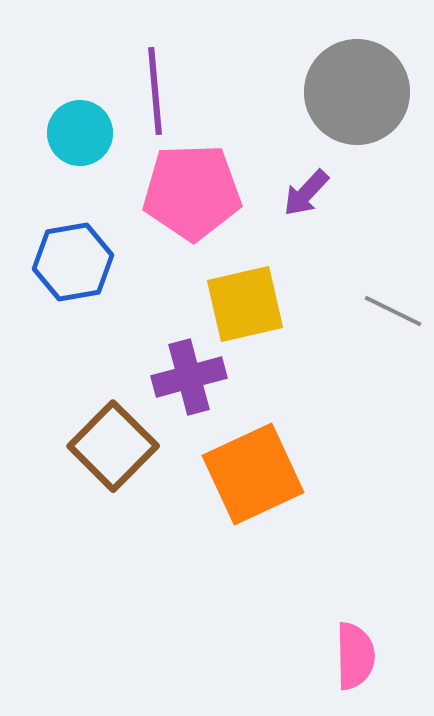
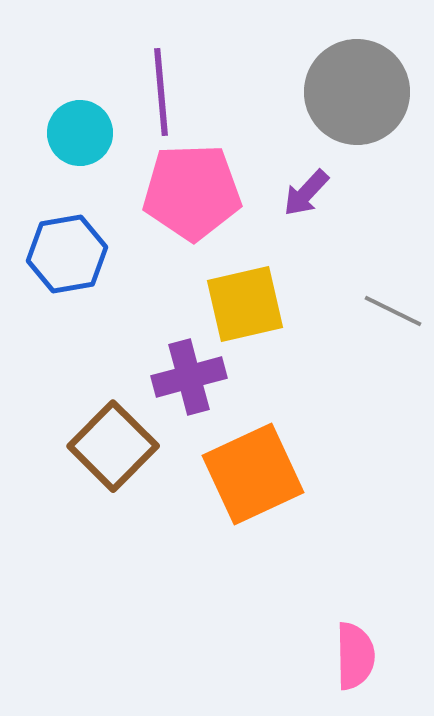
purple line: moved 6 px right, 1 px down
blue hexagon: moved 6 px left, 8 px up
